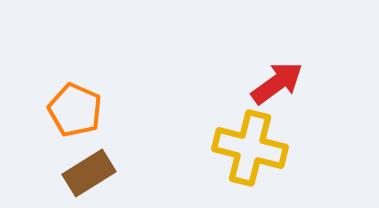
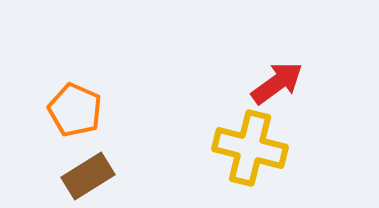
brown rectangle: moved 1 px left, 3 px down
